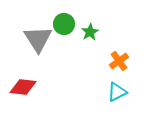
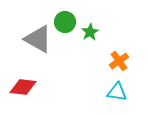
green circle: moved 1 px right, 2 px up
gray triangle: rotated 28 degrees counterclockwise
cyan triangle: rotated 35 degrees clockwise
